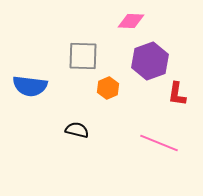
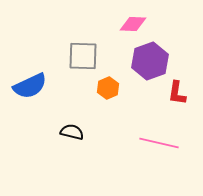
pink diamond: moved 2 px right, 3 px down
blue semicircle: rotated 32 degrees counterclockwise
red L-shape: moved 1 px up
black semicircle: moved 5 px left, 2 px down
pink line: rotated 9 degrees counterclockwise
